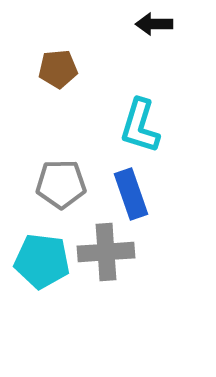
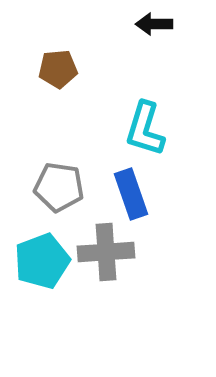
cyan L-shape: moved 5 px right, 3 px down
gray pentagon: moved 2 px left, 3 px down; rotated 9 degrees clockwise
cyan pentagon: rotated 28 degrees counterclockwise
